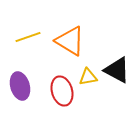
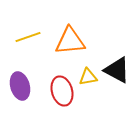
orange triangle: rotated 36 degrees counterclockwise
